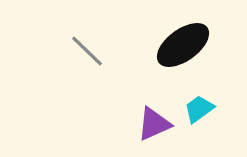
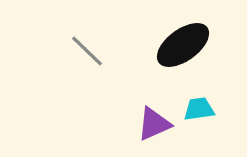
cyan trapezoid: rotated 28 degrees clockwise
